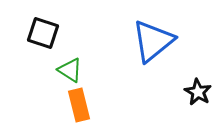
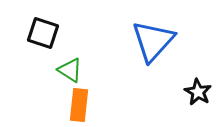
blue triangle: rotated 9 degrees counterclockwise
orange rectangle: rotated 20 degrees clockwise
